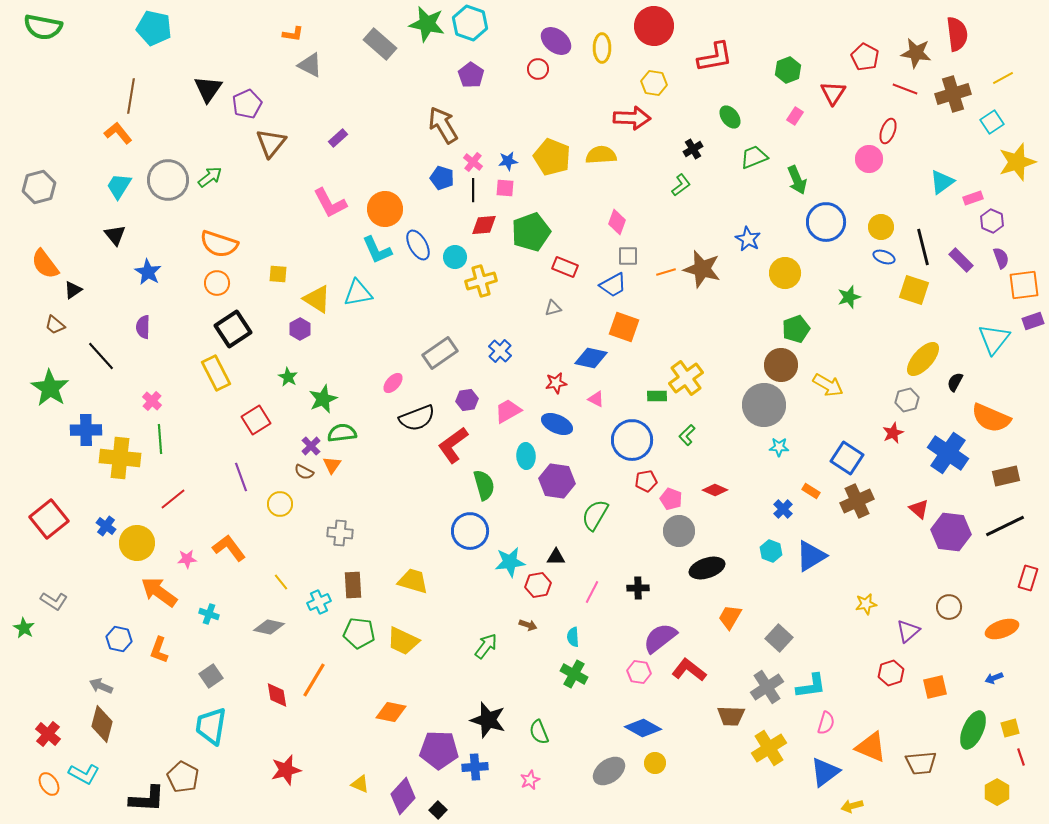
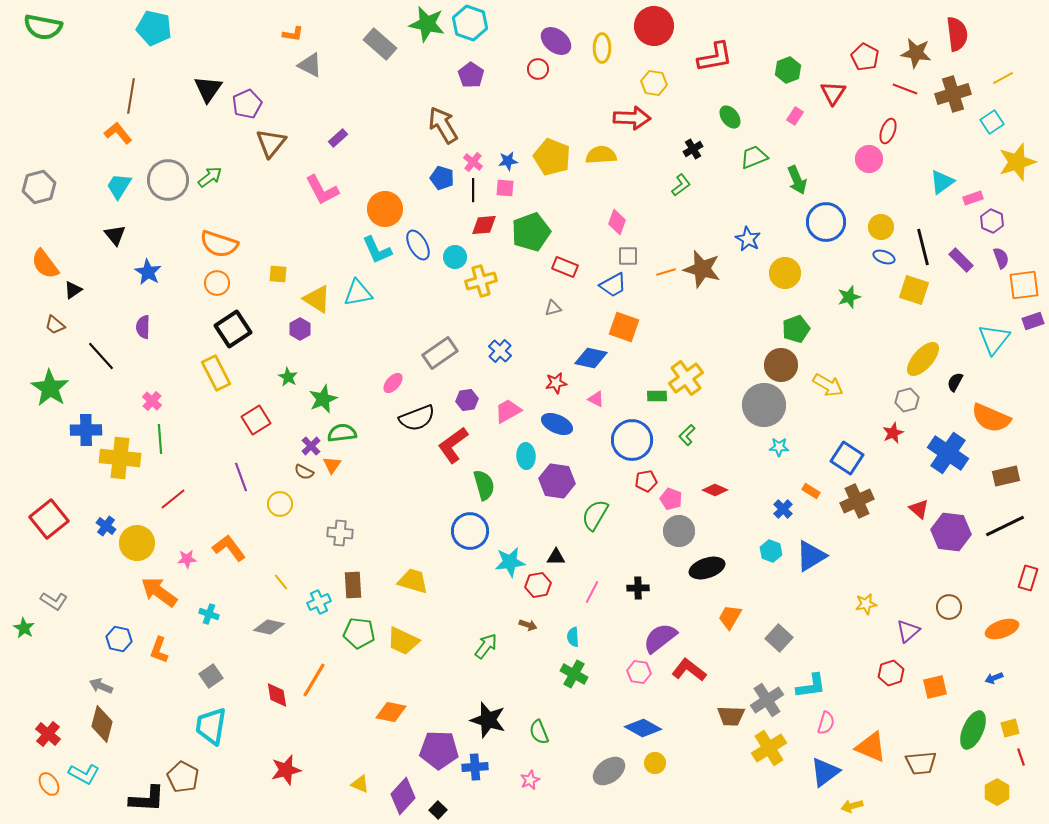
pink L-shape at (330, 203): moved 8 px left, 13 px up
gray cross at (767, 687): moved 13 px down
